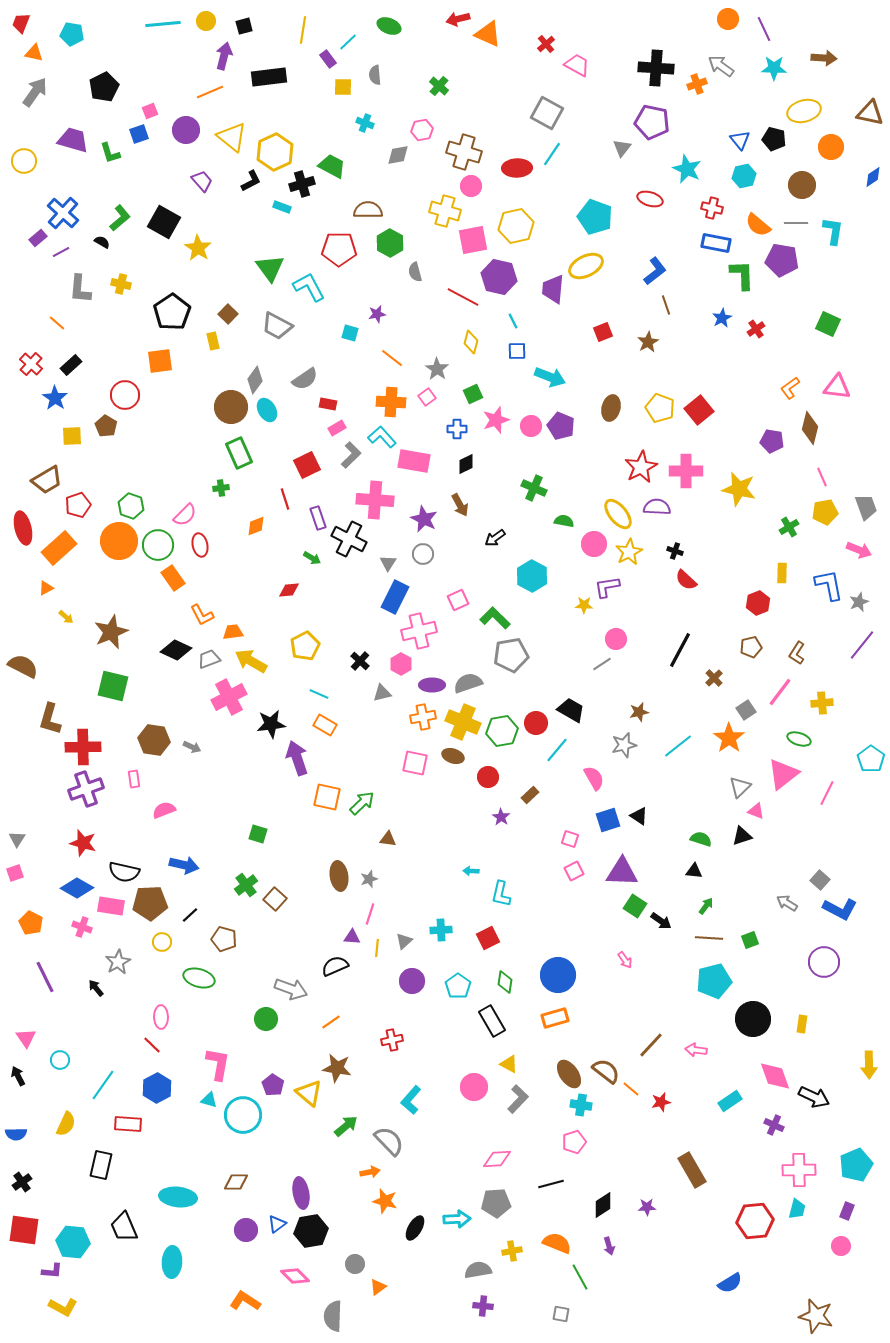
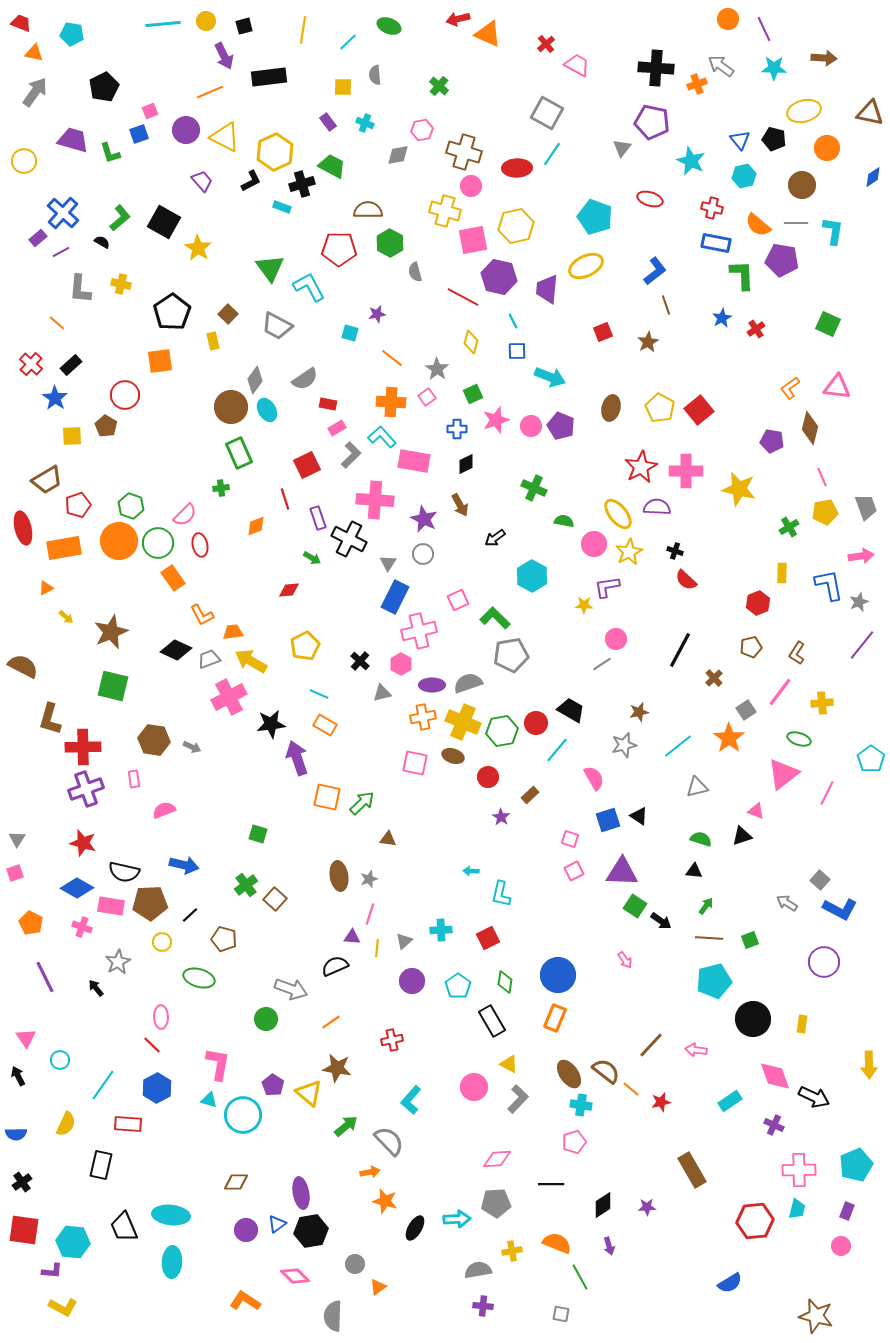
red trapezoid at (21, 23): rotated 90 degrees clockwise
purple arrow at (224, 56): rotated 140 degrees clockwise
purple rectangle at (328, 59): moved 63 px down
yellow triangle at (232, 137): moved 7 px left; rotated 12 degrees counterclockwise
orange circle at (831, 147): moved 4 px left, 1 px down
cyan star at (687, 169): moved 4 px right, 8 px up
purple trapezoid at (553, 289): moved 6 px left
yellow pentagon at (660, 408): rotated 8 degrees clockwise
green circle at (158, 545): moved 2 px up
orange rectangle at (59, 548): moved 5 px right; rotated 32 degrees clockwise
pink arrow at (859, 550): moved 2 px right, 6 px down; rotated 30 degrees counterclockwise
gray triangle at (740, 787): moved 43 px left; rotated 30 degrees clockwise
orange rectangle at (555, 1018): rotated 52 degrees counterclockwise
black line at (551, 1184): rotated 15 degrees clockwise
cyan ellipse at (178, 1197): moved 7 px left, 18 px down
